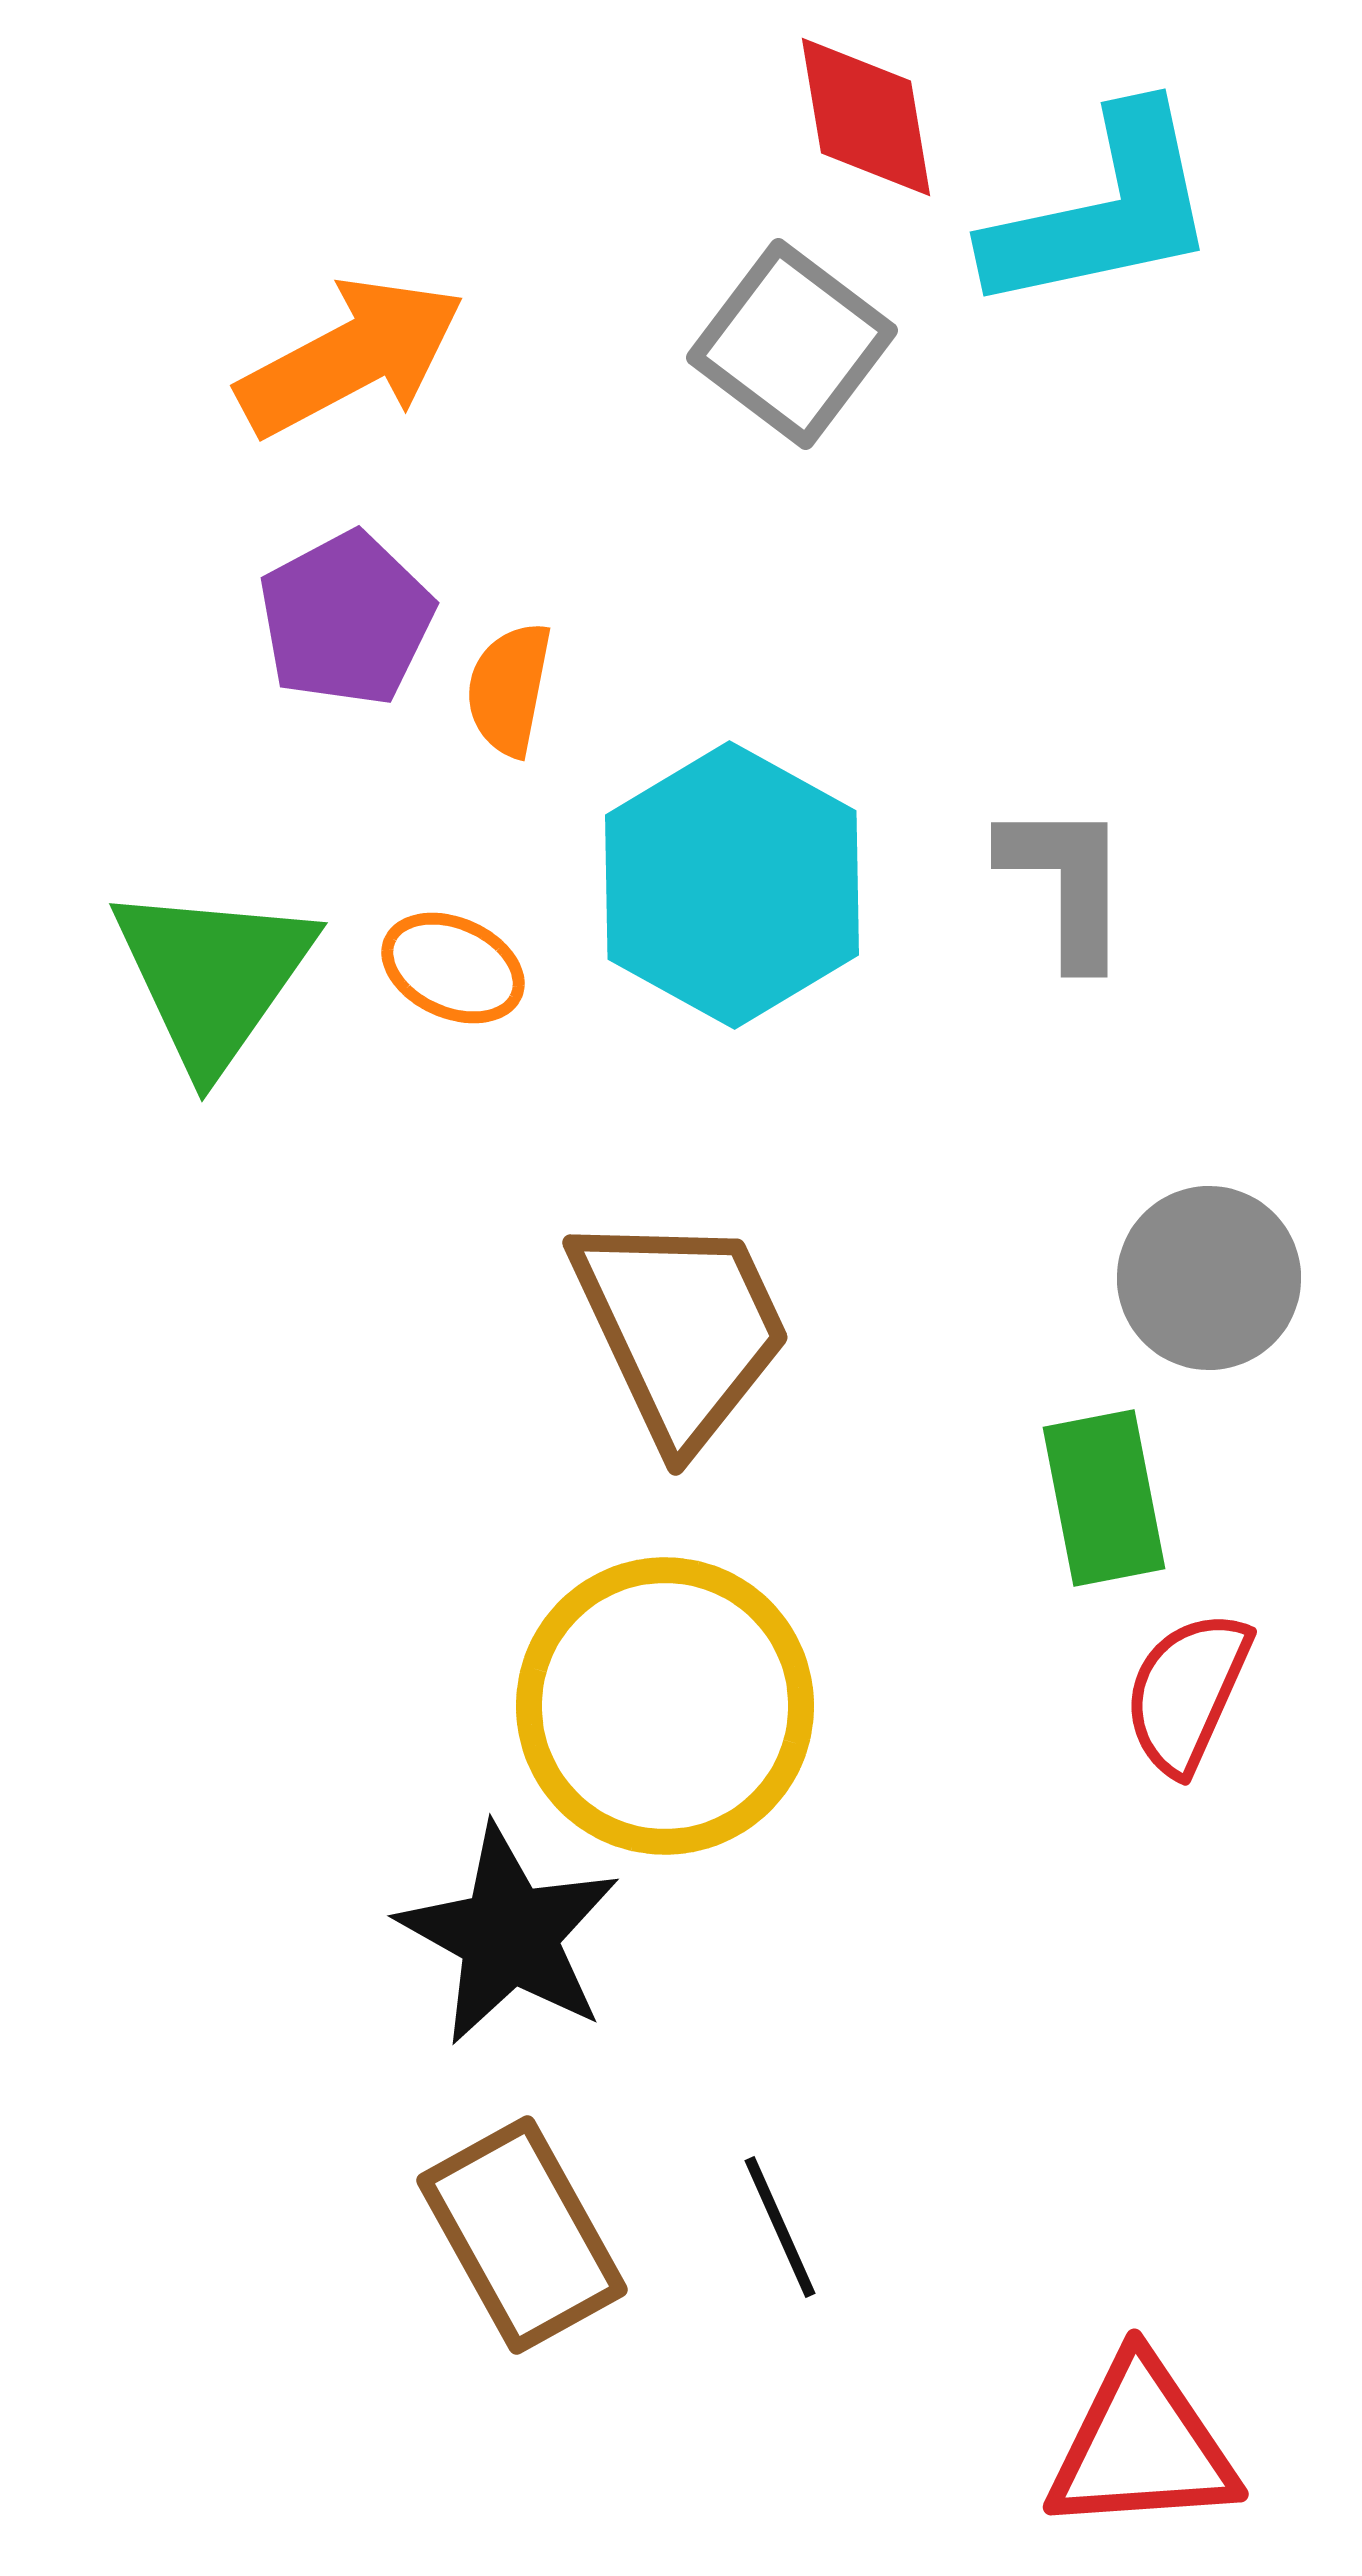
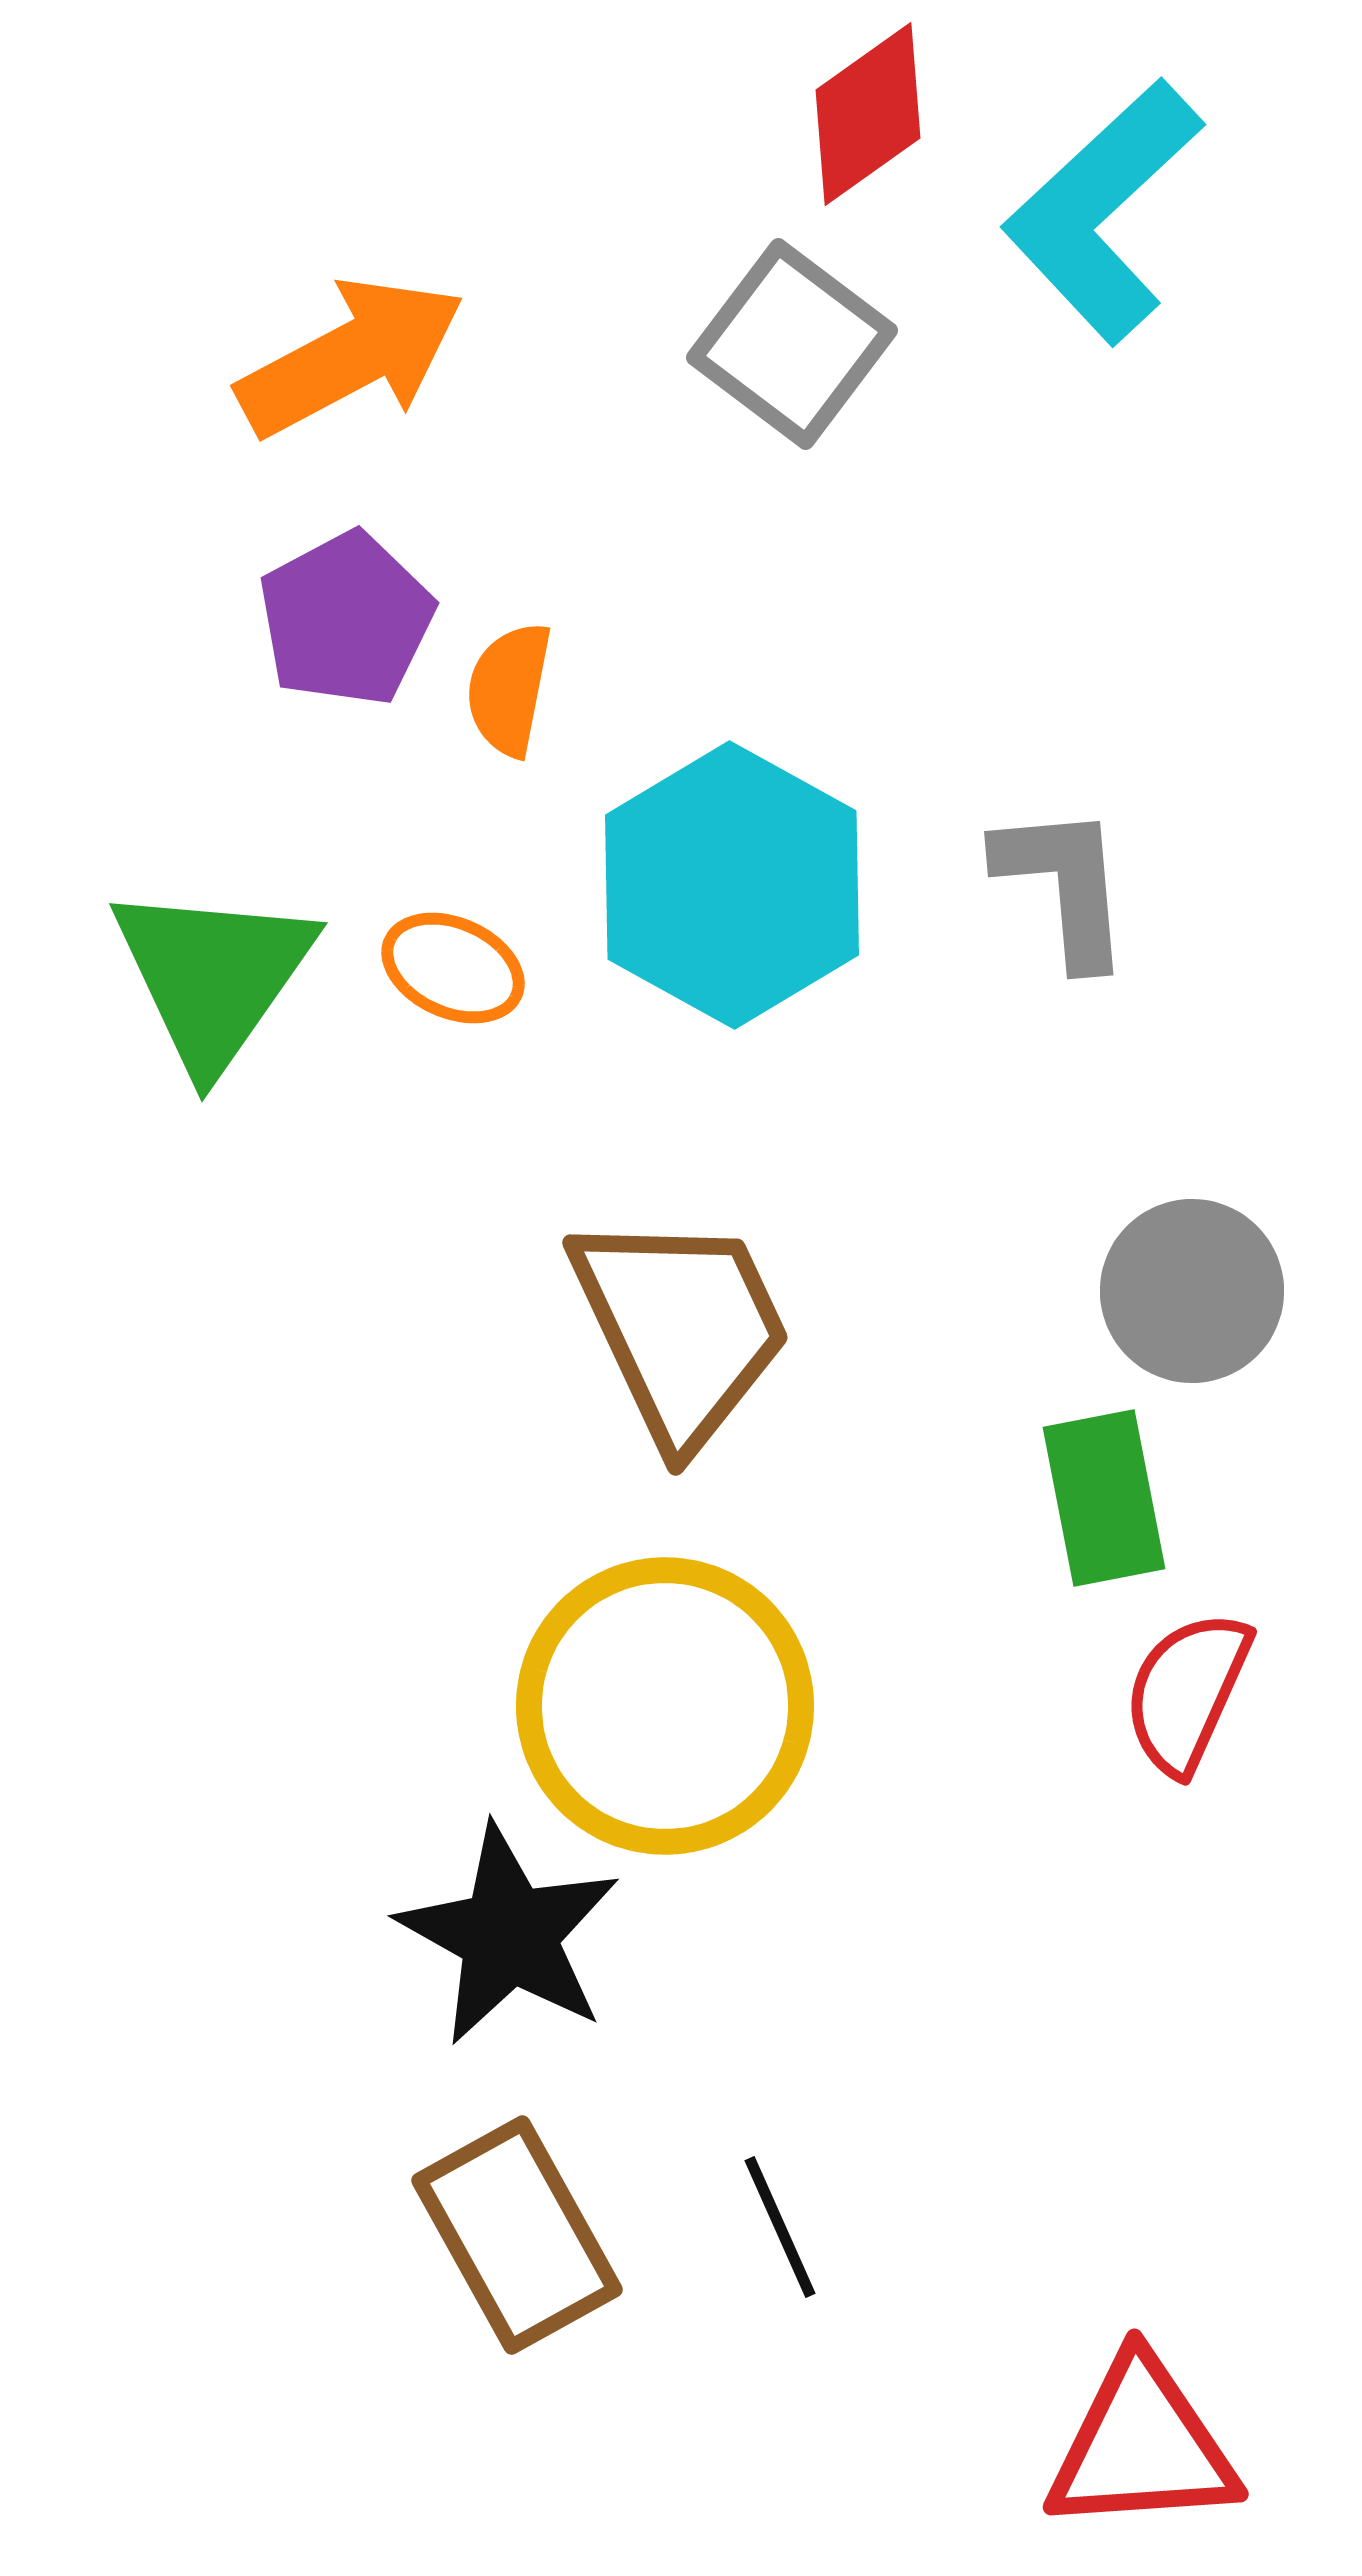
red diamond: moved 2 px right, 3 px up; rotated 64 degrees clockwise
cyan L-shape: rotated 149 degrees clockwise
gray L-shape: moved 2 px left, 2 px down; rotated 5 degrees counterclockwise
gray circle: moved 17 px left, 13 px down
brown rectangle: moved 5 px left
